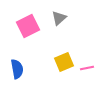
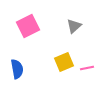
gray triangle: moved 15 px right, 8 px down
